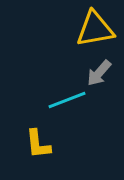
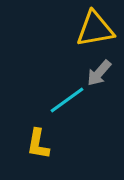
cyan line: rotated 15 degrees counterclockwise
yellow L-shape: rotated 16 degrees clockwise
